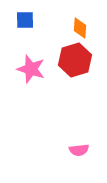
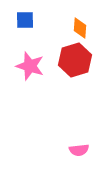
pink star: moved 1 px left, 3 px up
